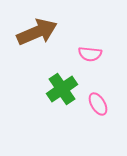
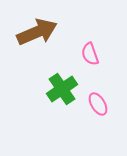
pink semicircle: rotated 65 degrees clockwise
